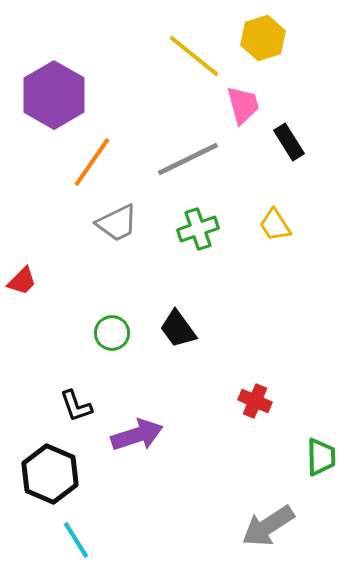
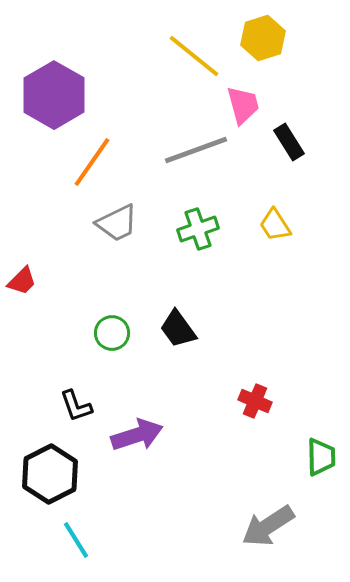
gray line: moved 8 px right, 9 px up; rotated 6 degrees clockwise
black hexagon: rotated 10 degrees clockwise
